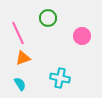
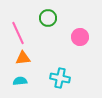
pink circle: moved 2 px left, 1 px down
orange triangle: rotated 14 degrees clockwise
cyan semicircle: moved 3 px up; rotated 64 degrees counterclockwise
